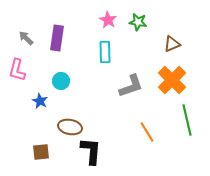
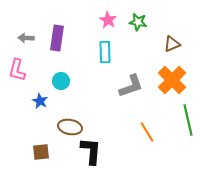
gray arrow: rotated 42 degrees counterclockwise
green line: moved 1 px right
